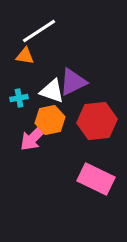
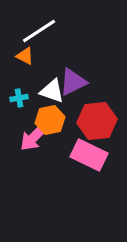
orange triangle: rotated 18 degrees clockwise
pink rectangle: moved 7 px left, 24 px up
